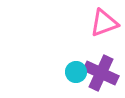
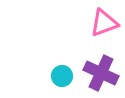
cyan circle: moved 14 px left, 4 px down
